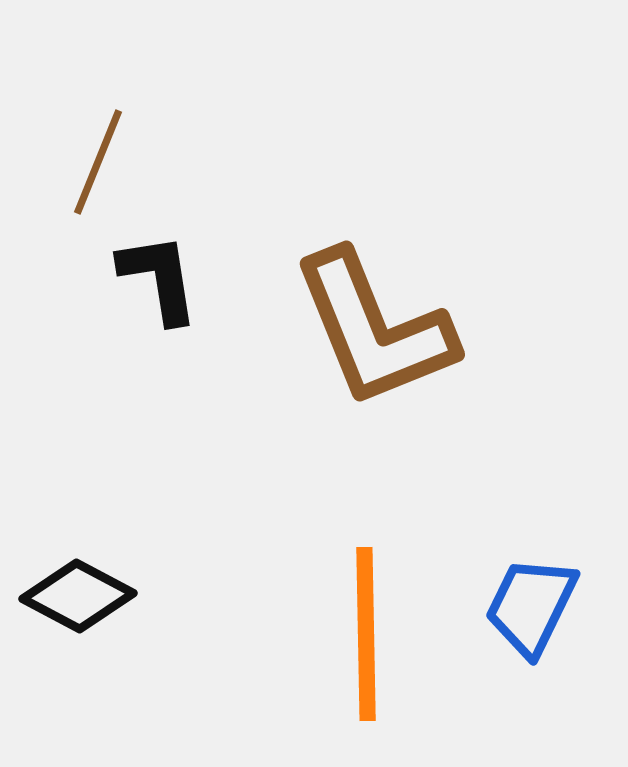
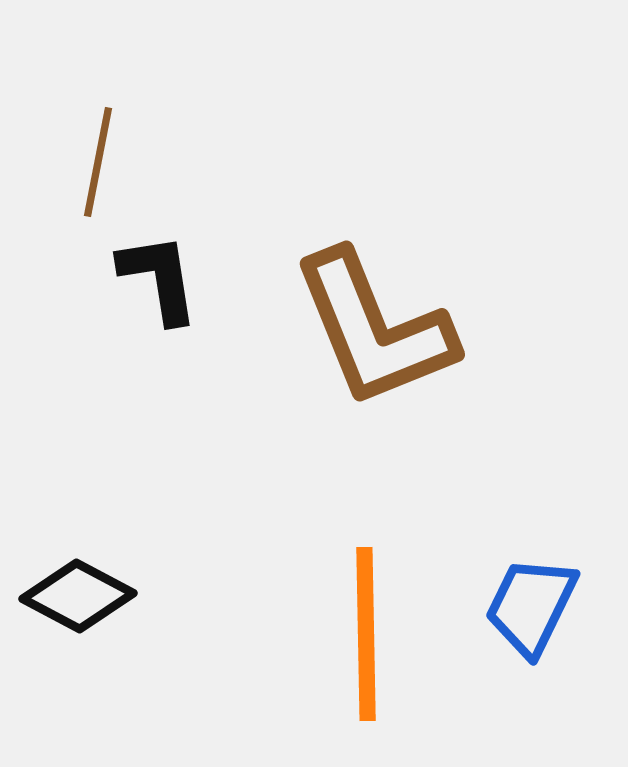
brown line: rotated 11 degrees counterclockwise
